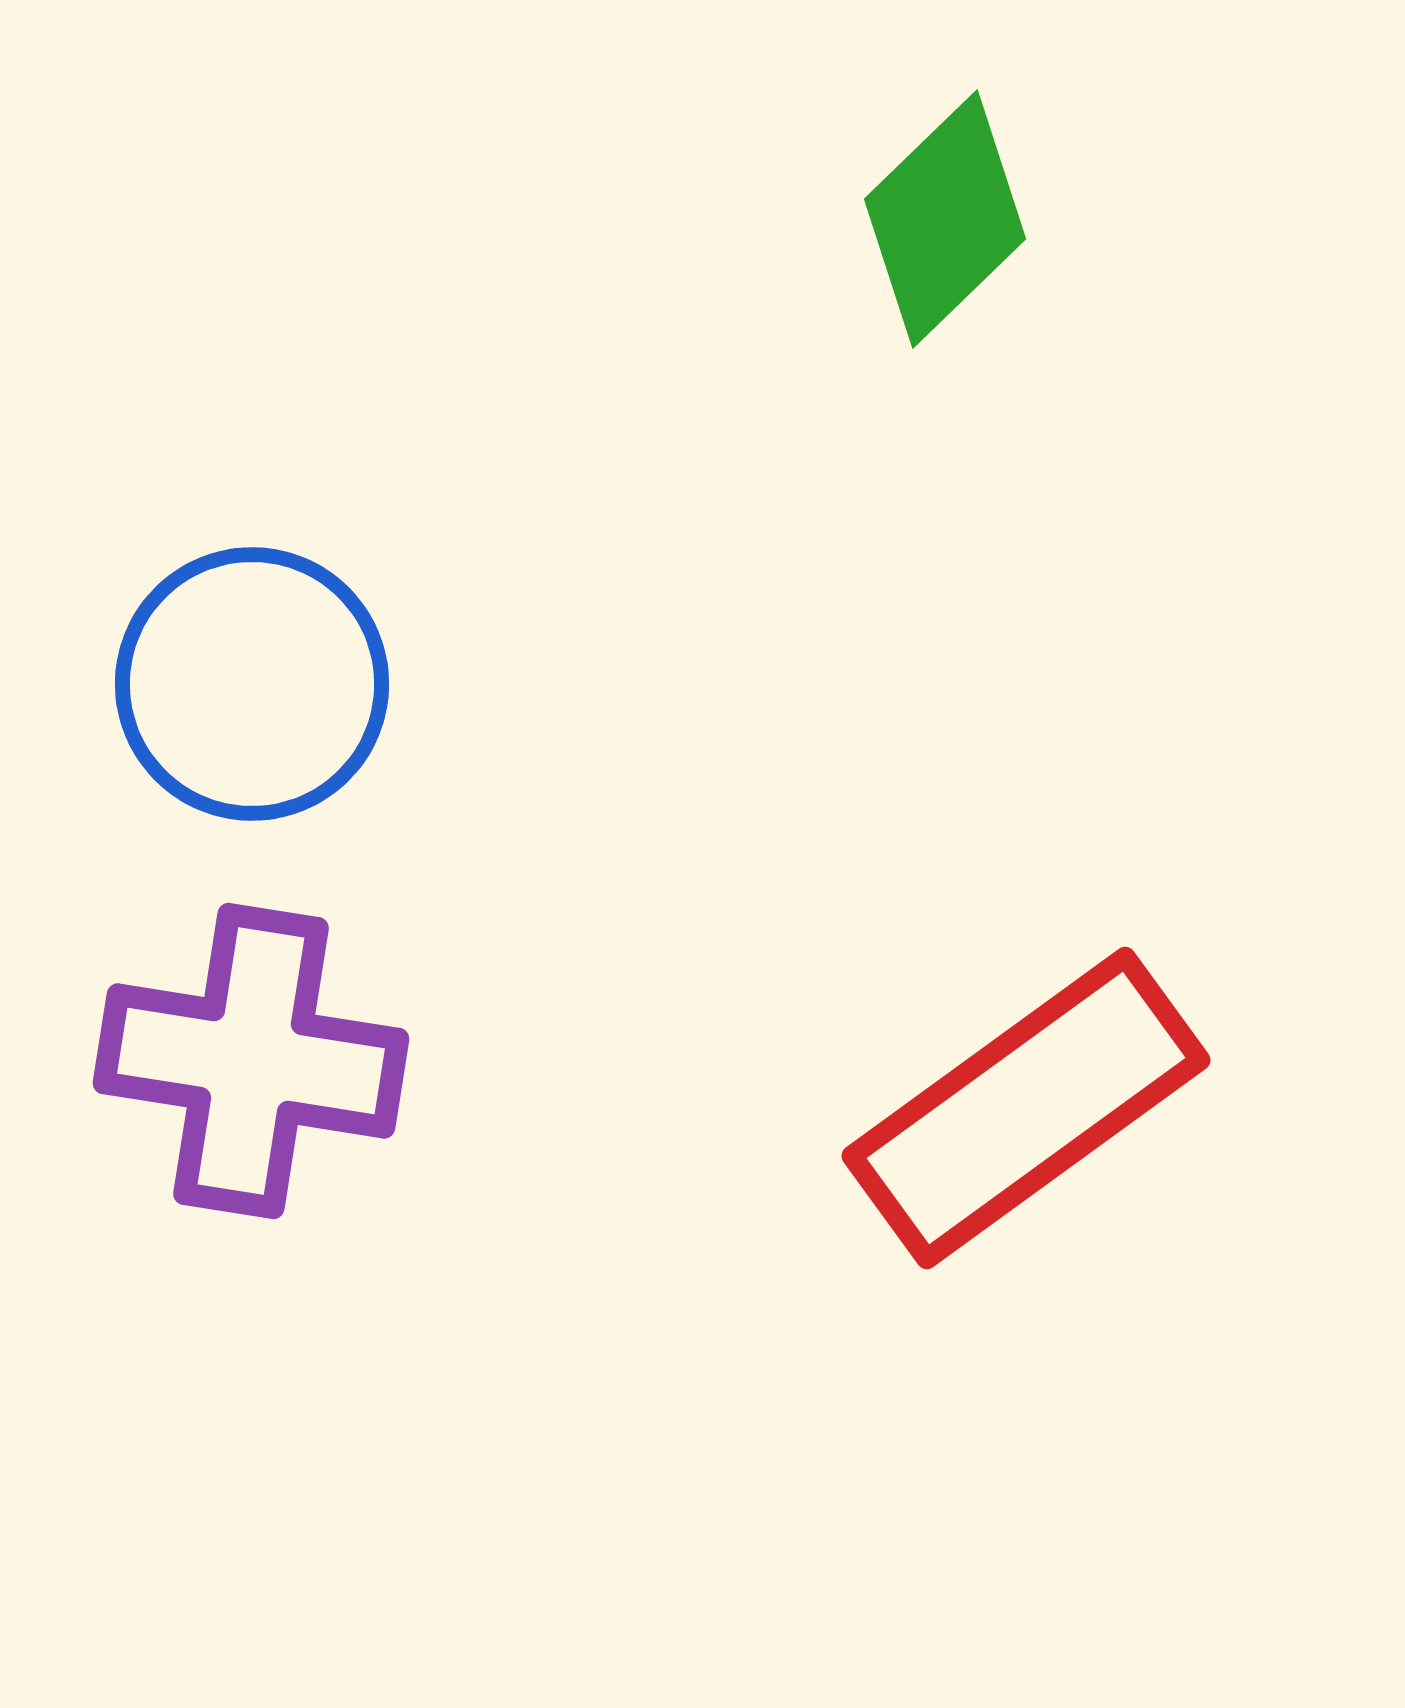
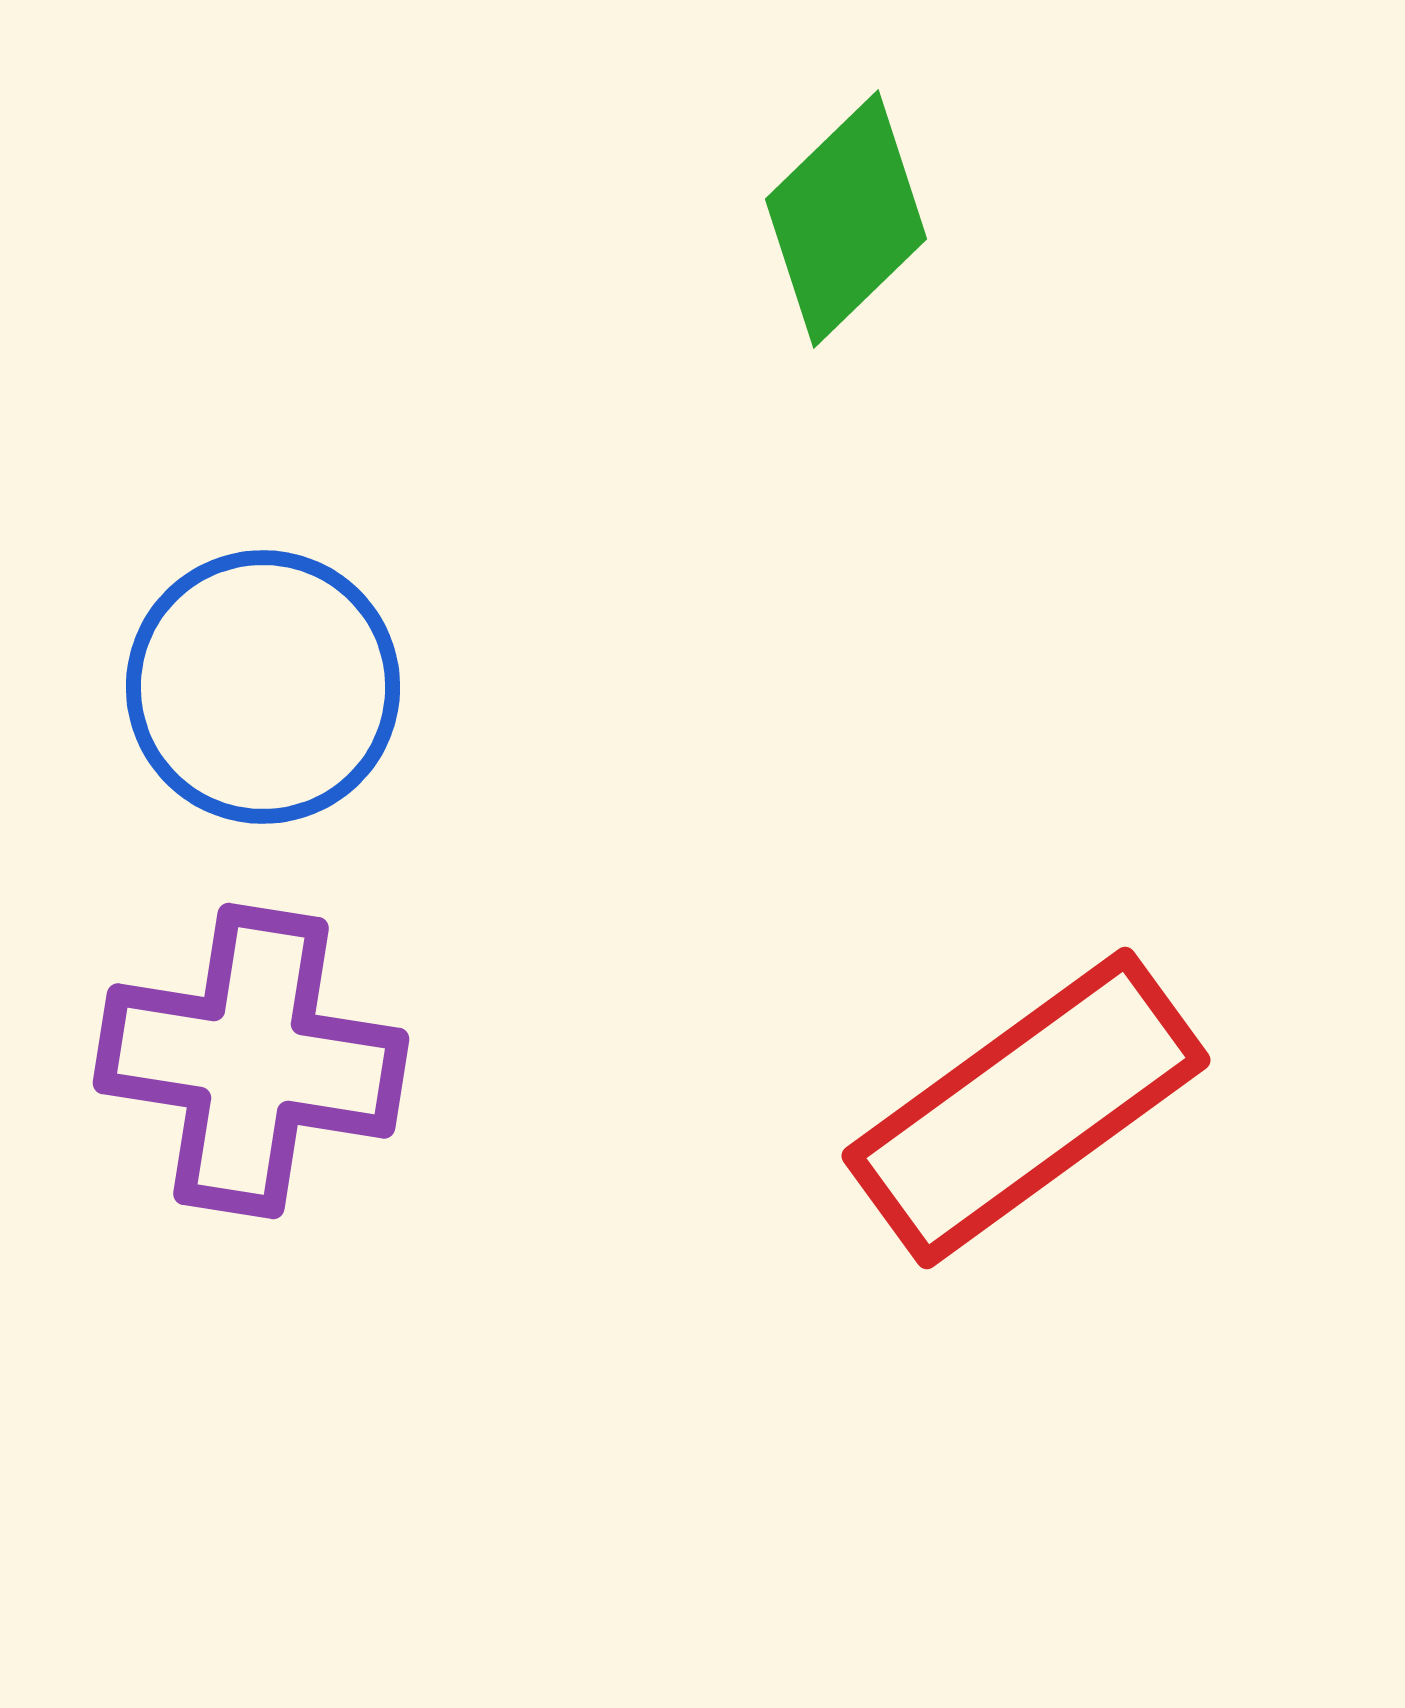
green diamond: moved 99 px left
blue circle: moved 11 px right, 3 px down
